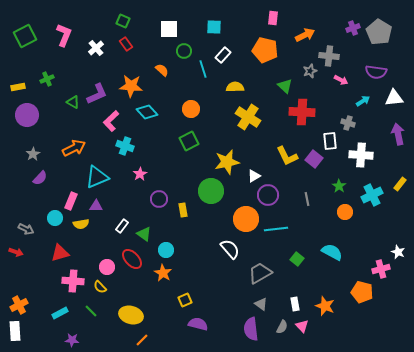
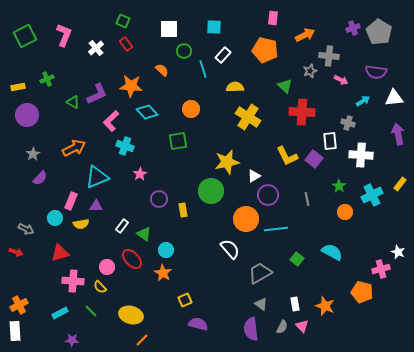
green square at (189, 141): moved 11 px left; rotated 18 degrees clockwise
